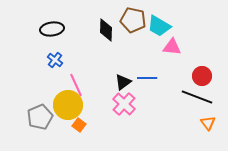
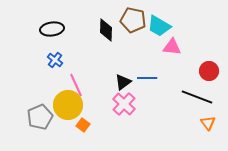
red circle: moved 7 px right, 5 px up
orange square: moved 4 px right
